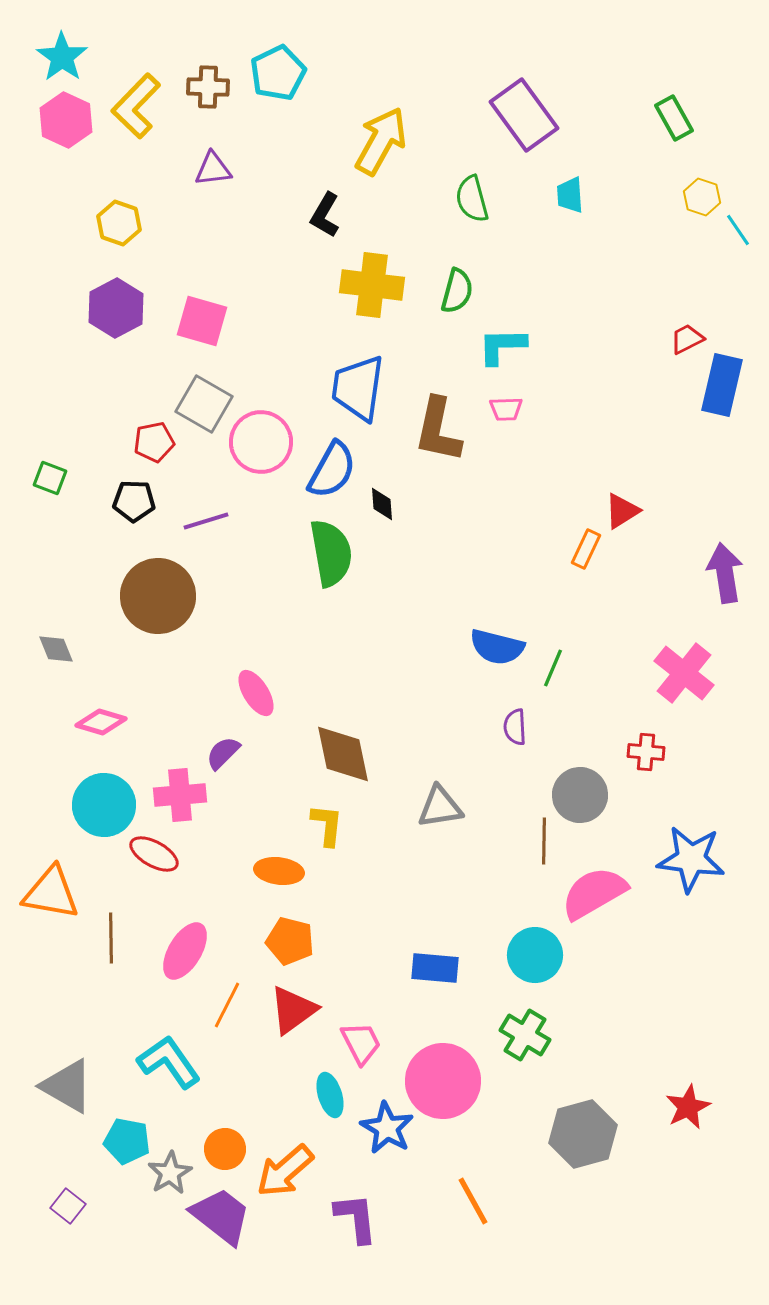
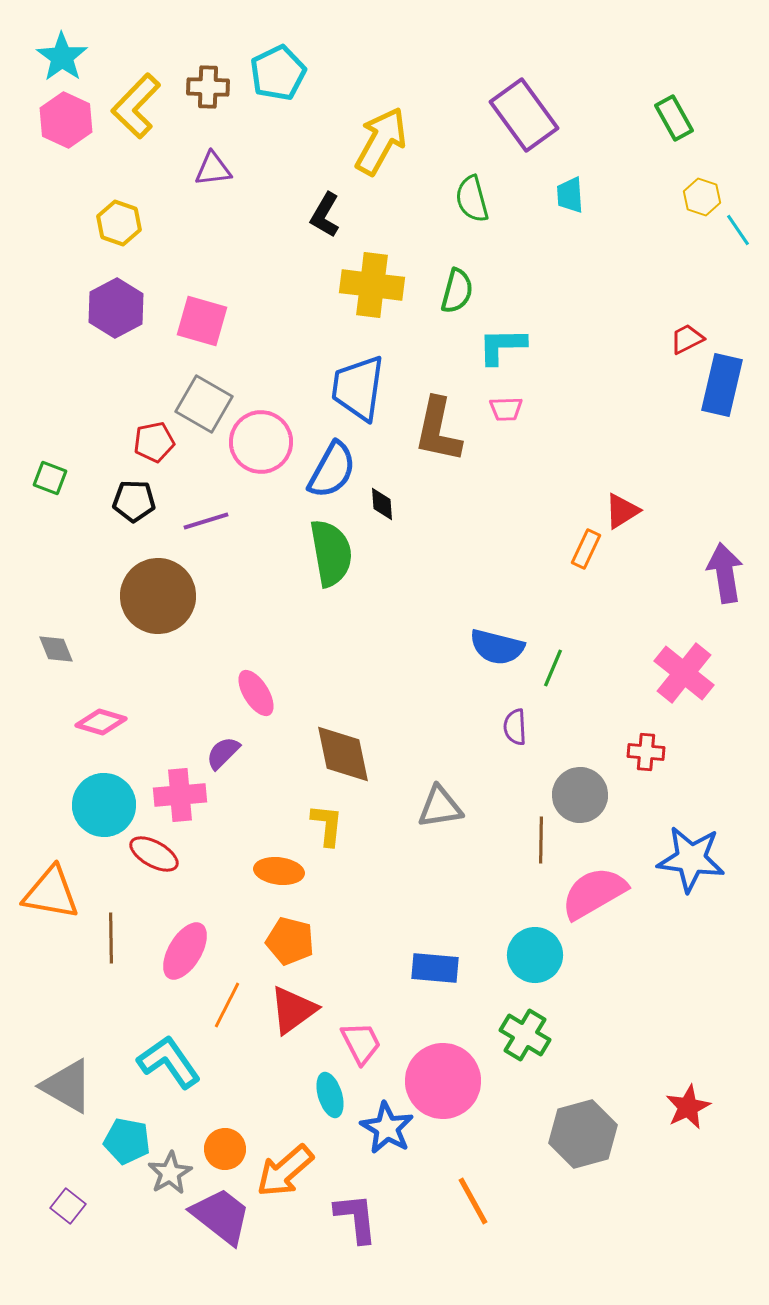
brown line at (544, 841): moved 3 px left, 1 px up
